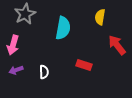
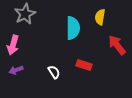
cyan semicircle: moved 10 px right; rotated 10 degrees counterclockwise
white semicircle: moved 10 px right; rotated 32 degrees counterclockwise
